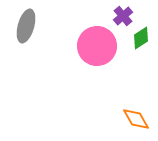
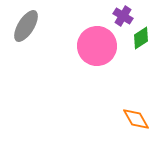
purple cross: rotated 18 degrees counterclockwise
gray ellipse: rotated 16 degrees clockwise
